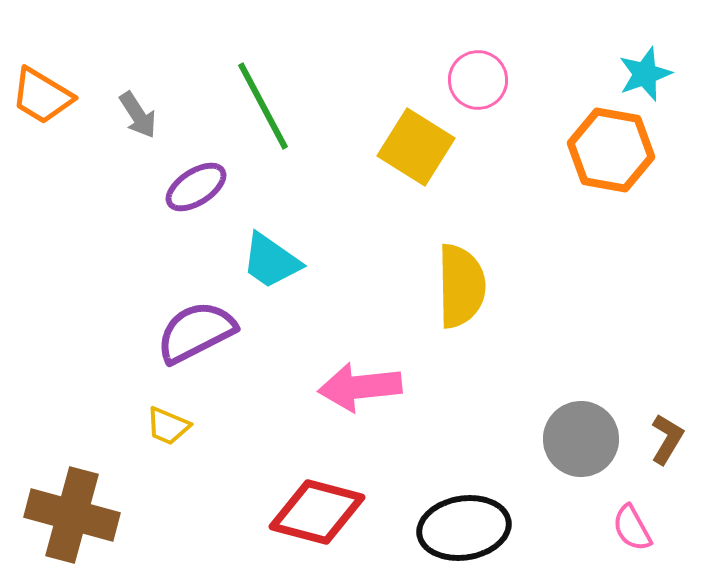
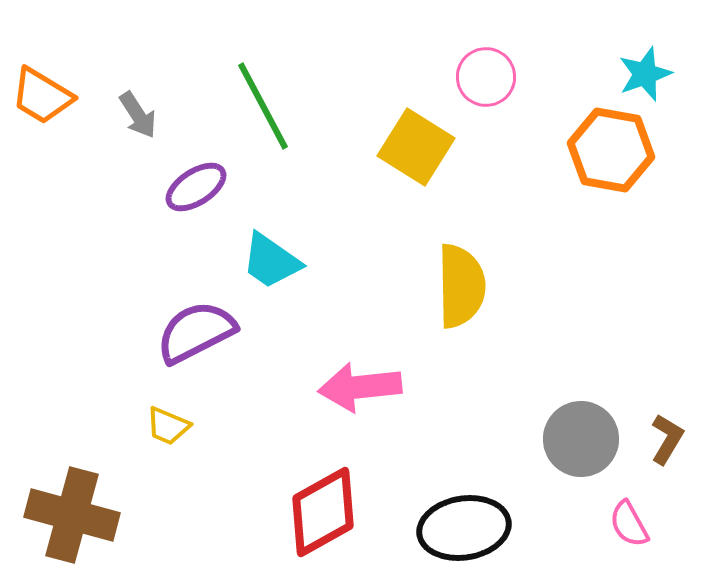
pink circle: moved 8 px right, 3 px up
red diamond: moved 6 px right; rotated 44 degrees counterclockwise
pink semicircle: moved 3 px left, 4 px up
